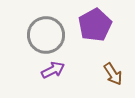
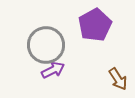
gray circle: moved 10 px down
brown arrow: moved 5 px right, 5 px down
